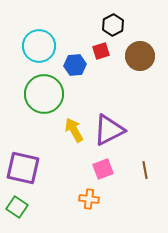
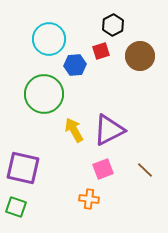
cyan circle: moved 10 px right, 7 px up
brown line: rotated 36 degrees counterclockwise
green square: moved 1 px left; rotated 15 degrees counterclockwise
